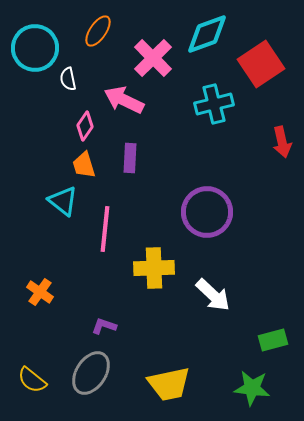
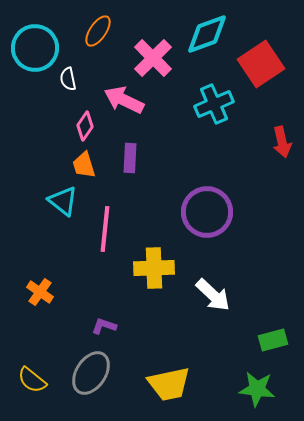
cyan cross: rotated 9 degrees counterclockwise
green star: moved 5 px right, 1 px down
